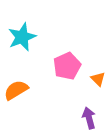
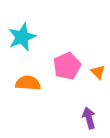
orange triangle: moved 7 px up
orange semicircle: moved 12 px right, 7 px up; rotated 35 degrees clockwise
